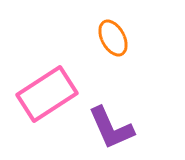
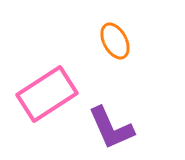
orange ellipse: moved 2 px right, 3 px down
